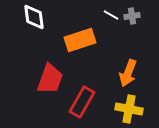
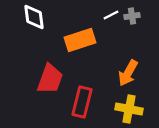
white line: rotated 56 degrees counterclockwise
orange arrow: rotated 8 degrees clockwise
red rectangle: rotated 16 degrees counterclockwise
